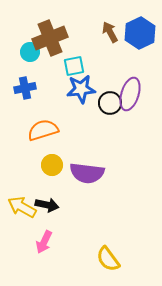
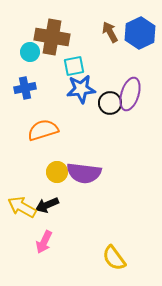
brown cross: moved 2 px right, 1 px up; rotated 32 degrees clockwise
yellow circle: moved 5 px right, 7 px down
purple semicircle: moved 3 px left
black arrow: rotated 145 degrees clockwise
yellow semicircle: moved 6 px right, 1 px up
